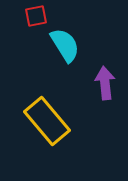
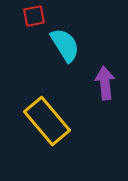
red square: moved 2 px left
